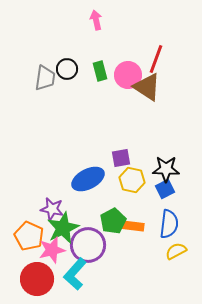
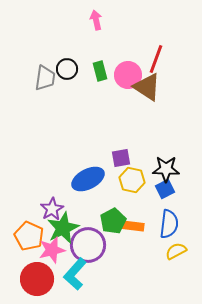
purple star: rotated 30 degrees clockwise
